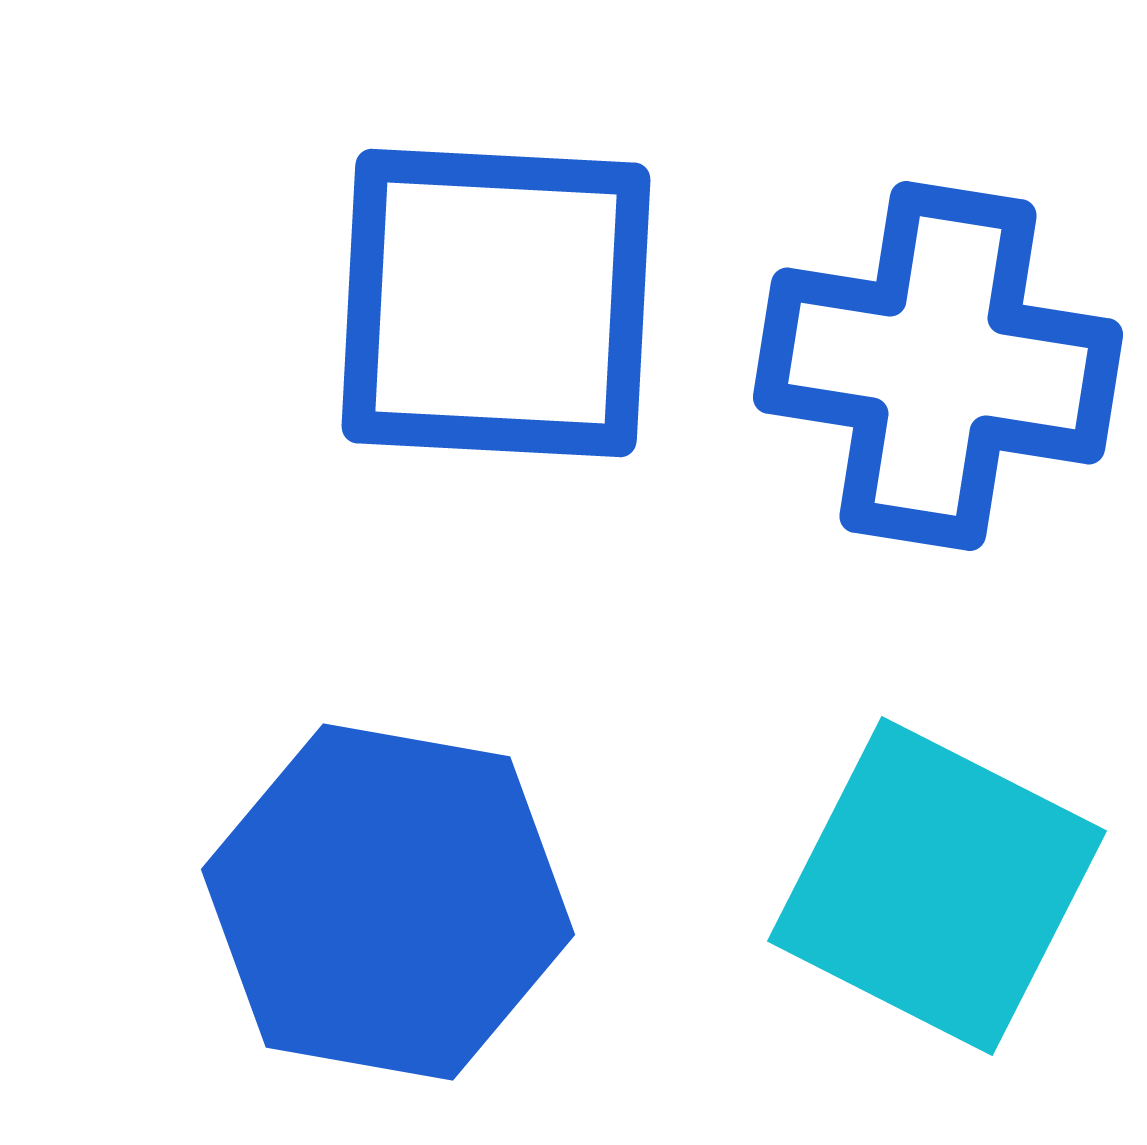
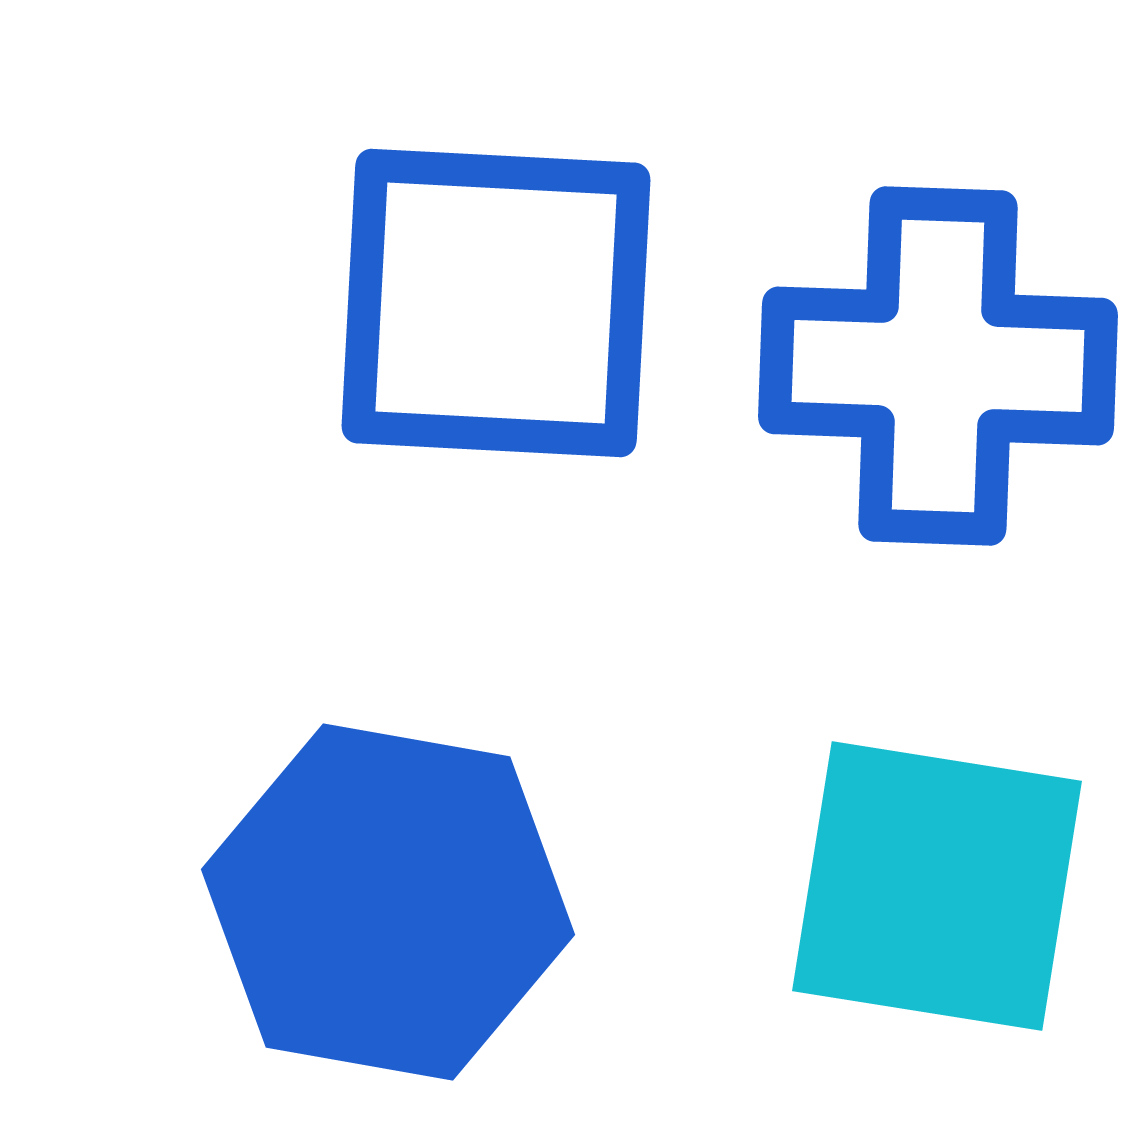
blue cross: rotated 7 degrees counterclockwise
cyan square: rotated 18 degrees counterclockwise
